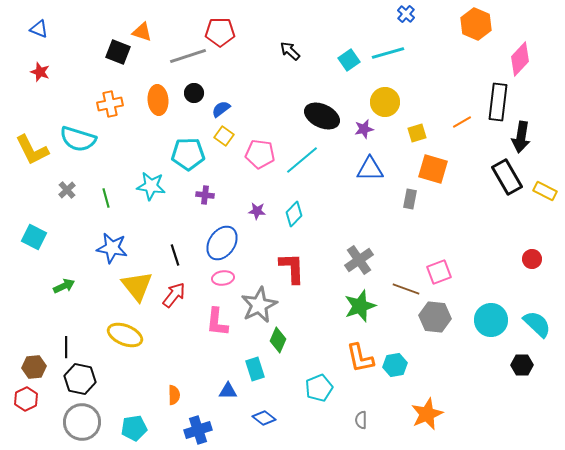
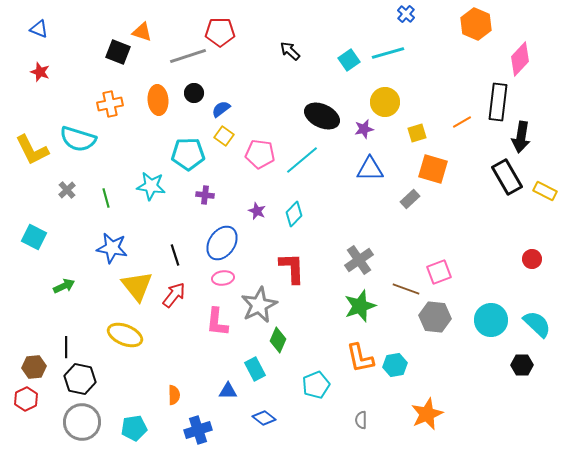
gray rectangle at (410, 199): rotated 36 degrees clockwise
purple star at (257, 211): rotated 18 degrees clockwise
cyan rectangle at (255, 369): rotated 10 degrees counterclockwise
cyan pentagon at (319, 388): moved 3 px left, 3 px up
